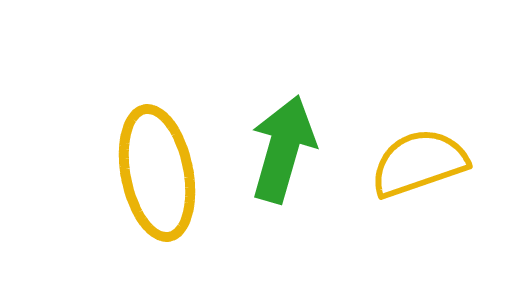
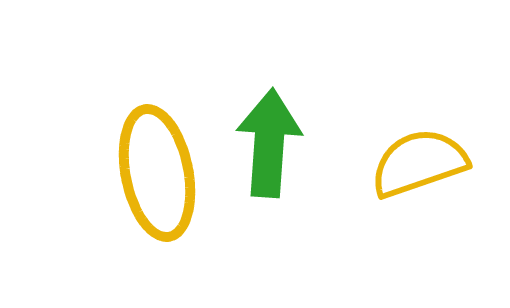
green arrow: moved 14 px left, 6 px up; rotated 12 degrees counterclockwise
